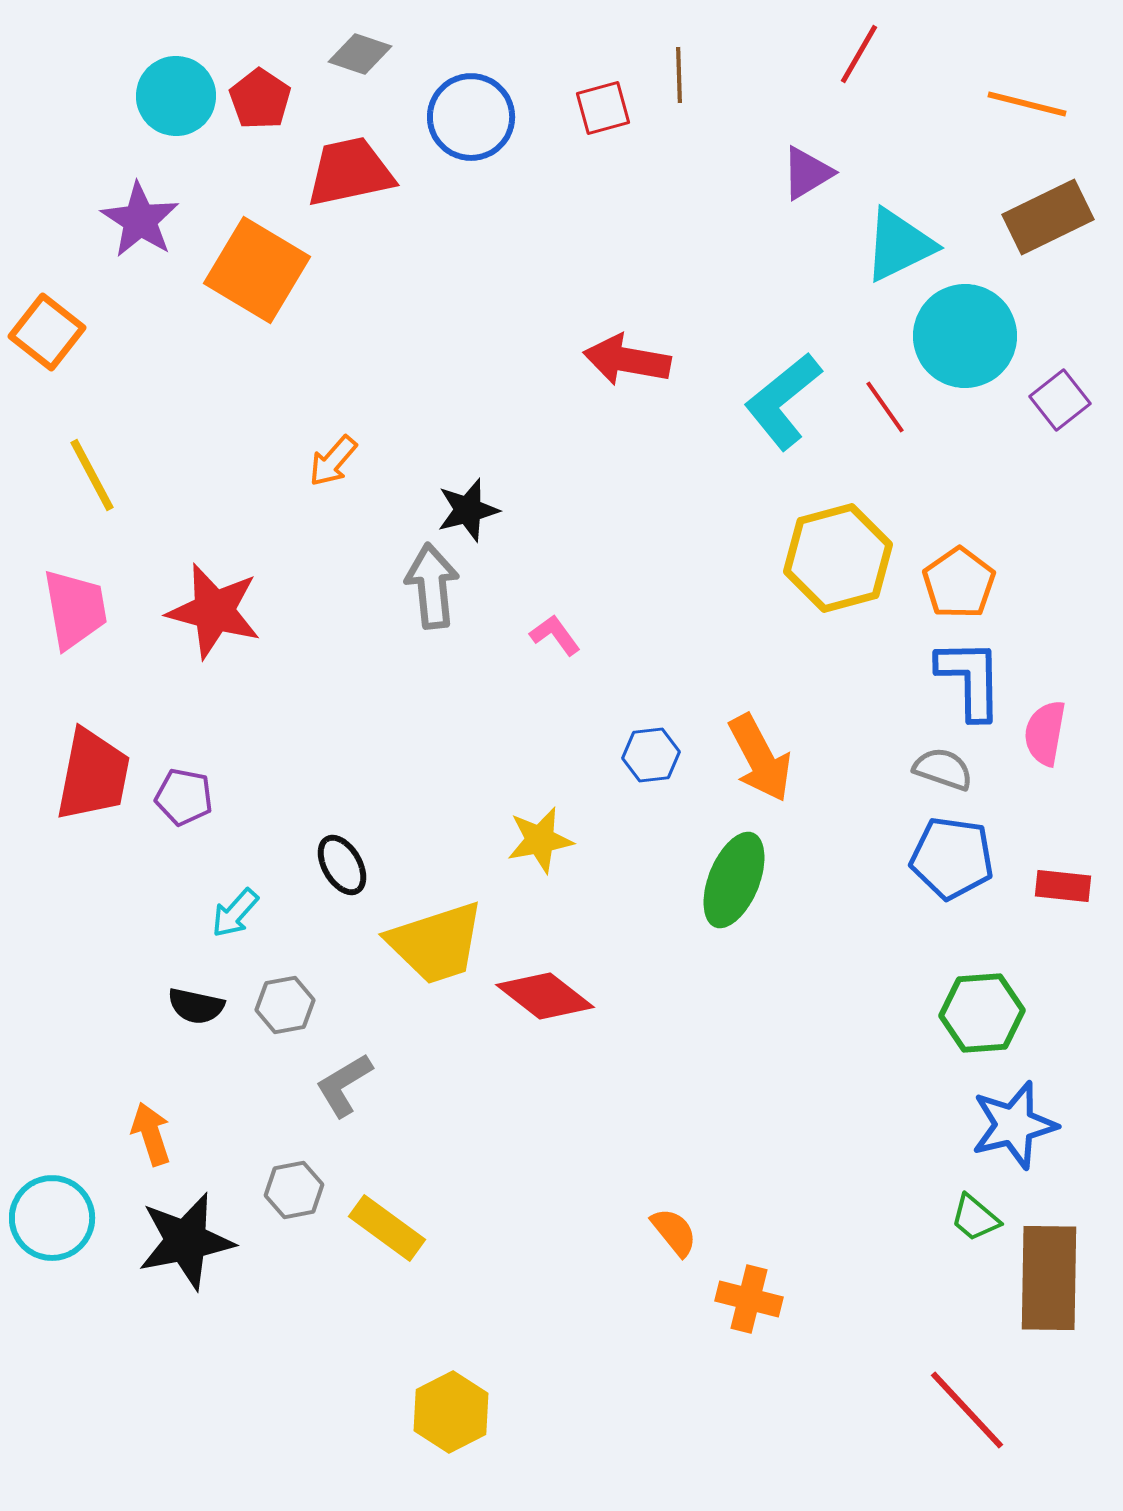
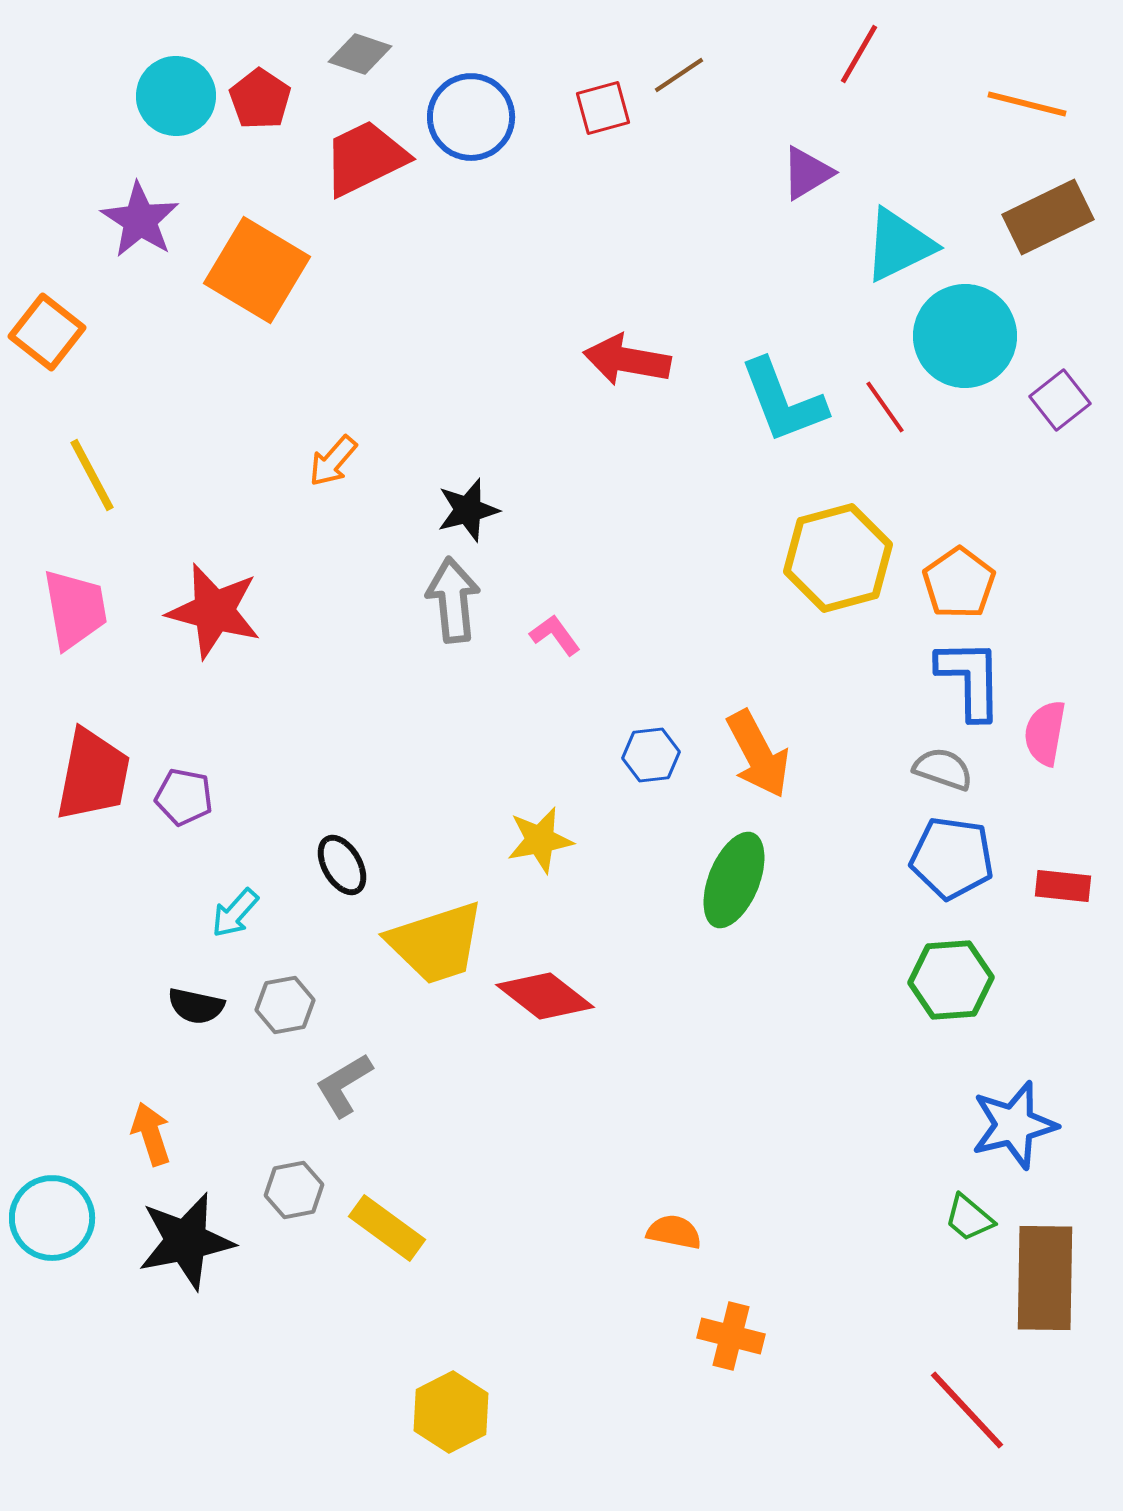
brown line at (679, 75): rotated 58 degrees clockwise
red trapezoid at (350, 172): moved 15 px right, 14 px up; rotated 14 degrees counterclockwise
cyan L-shape at (783, 401): rotated 72 degrees counterclockwise
gray arrow at (432, 586): moved 21 px right, 14 px down
orange arrow at (760, 758): moved 2 px left, 4 px up
green hexagon at (982, 1013): moved 31 px left, 33 px up
green trapezoid at (975, 1218): moved 6 px left
orange semicircle at (674, 1232): rotated 40 degrees counterclockwise
brown rectangle at (1049, 1278): moved 4 px left
orange cross at (749, 1299): moved 18 px left, 37 px down
